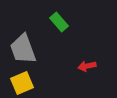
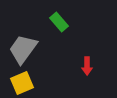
gray trapezoid: rotated 56 degrees clockwise
red arrow: rotated 78 degrees counterclockwise
